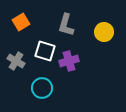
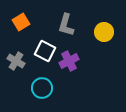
white square: rotated 10 degrees clockwise
purple cross: rotated 12 degrees counterclockwise
